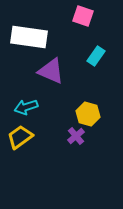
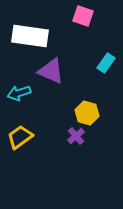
white rectangle: moved 1 px right, 1 px up
cyan rectangle: moved 10 px right, 7 px down
cyan arrow: moved 7 px left, 14 px up
yellow hexagon: moved 1 px left, 1 px up
